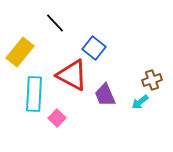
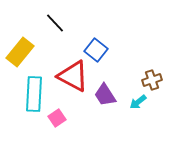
blue square: moved 2 px right, 2 px down
red triangle: moved 1 px right, 1 px down
purple trapezoid: rotated 10 degrees counterclockwise
cyan arrow: moved 2 px left
pink square: rotated 12 degrees clockwise
